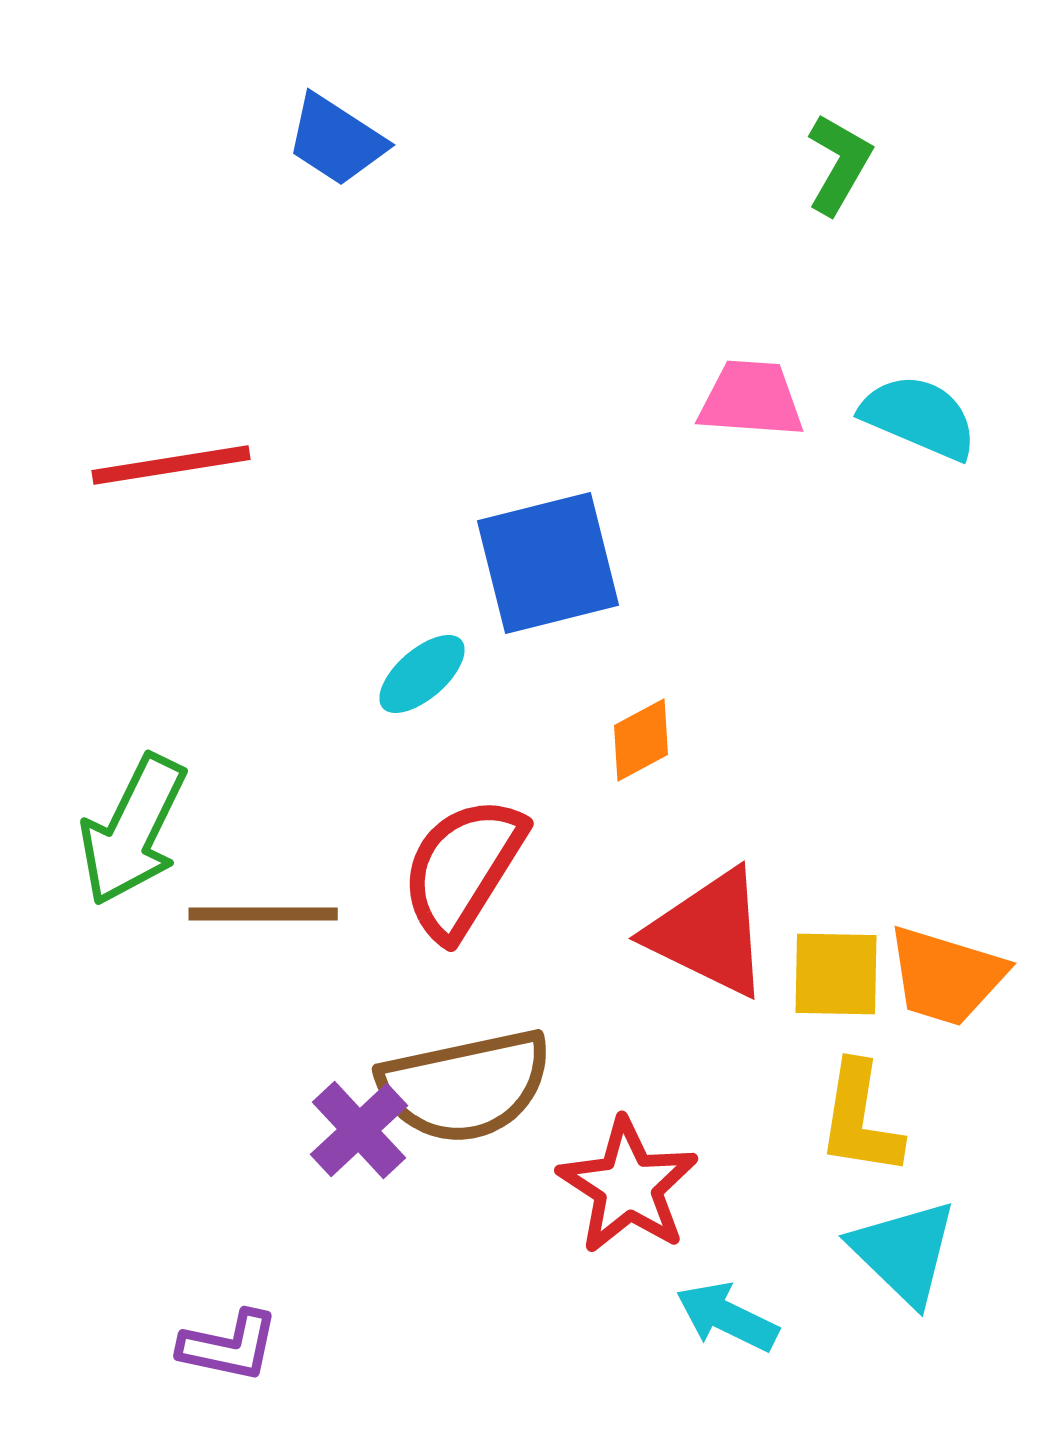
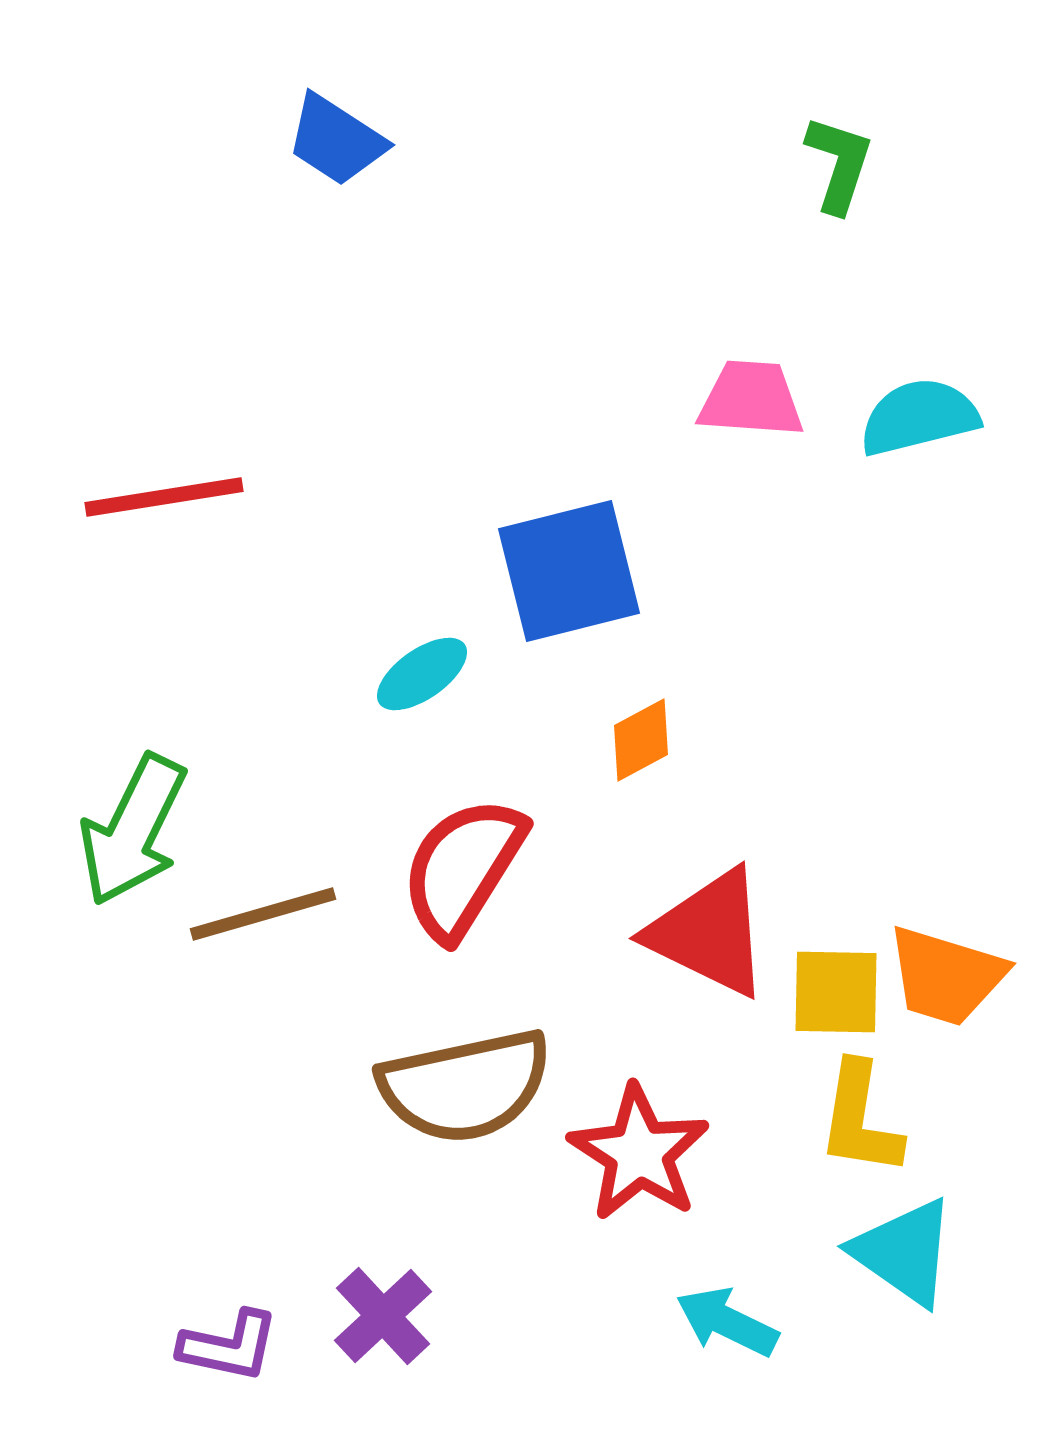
green L-shape: rotated 12 degrees counterclockwise
cyan semicircle: rotated 37 degrees counterclockwise
red line: moved 7 px left, 32 px down
blue square: moved 21 px right, 8 px down
cyan ellipse: rotated 6 degrees clockwise
brown line: rotated 16 degrees counterclockwise
yellow square: moved 18 px down
purple cross: moved 24 px right, 186 px down
red star: moved 11 px right, 33 px up
cyan triangle: rotated 9 degrees counterclockwise
cyan arrow: moved 5 px down
